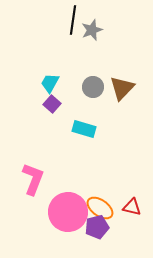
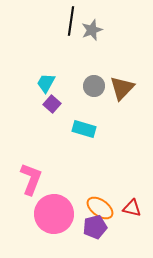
black line: moved 2 px left, 1 px down
cyan trapezoid: moved 4 px left
gray circle: moved 1 px right, 1 px up
pink L-shape: moved 2 px left
red triangle: moved 1 px down
pink circle: moved 14 px left, 2 px down
purple pentagon: moved 2 px left
